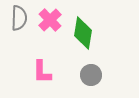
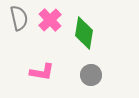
gray semicircle: rotated 15 degrees counterclockwise
green diamond: moved 1 px right
pink L-shape: rotated 80 degrees counterclockwise
